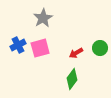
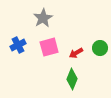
pink square: moved 9 px right, 1 px up
green diamond: rotated 15 degrees counterclockwise
